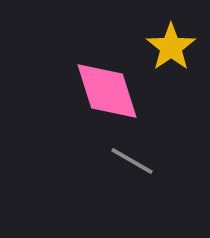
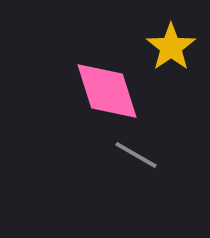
gray line: moved 4 px right, 6 px up
